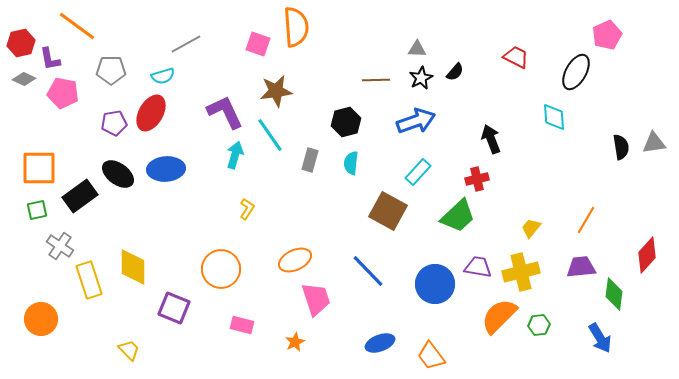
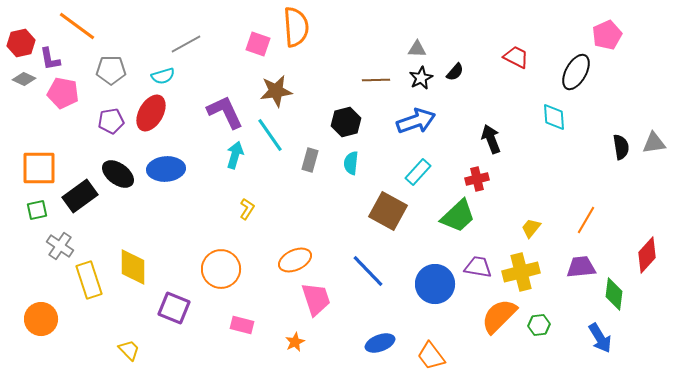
purple pentagon at (114, 123): moved 3 px left, 2 px up
